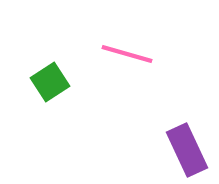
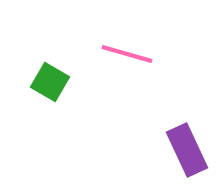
green square: rotated 27 degrees counterclockwise
